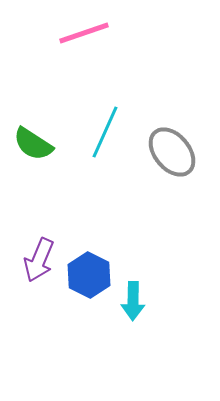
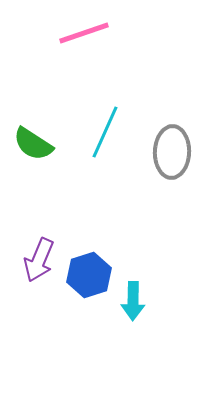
gray ellipse: rotated 42 degrees clockwise
blue hexagon: rotated 15 degrees clockwise
